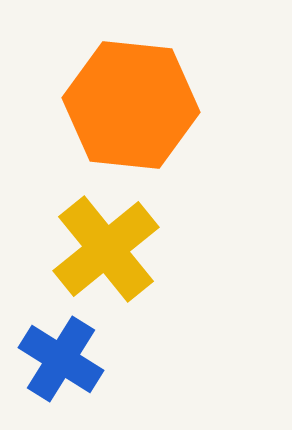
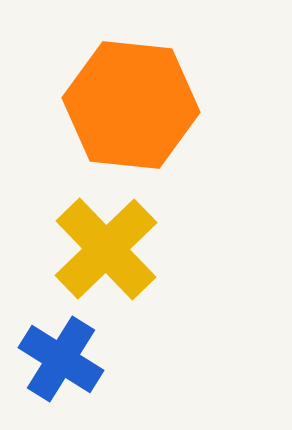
yellow cross: rotated 5 degrees counterclockwise
